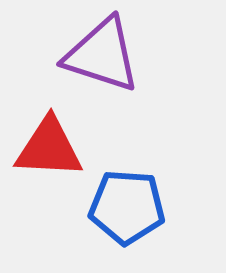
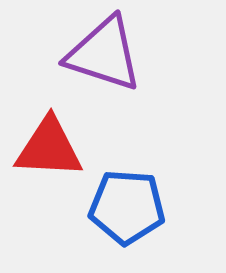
purple triangle: moved 2 px right, 1 px up
